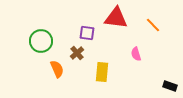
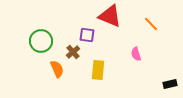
red triangle: moved 6 px left, 2 px up; rotated 15 degrees clockwise
orange line: moved 2 px left, 1 px up
purple square: moved 2 px down
brown cross: moved 4 px left, 1 px up
yellow rectangle: moved 4 px left, 2 px up
black rectangle: moved 2 px up; rotated 32 degrees counterclockwise
